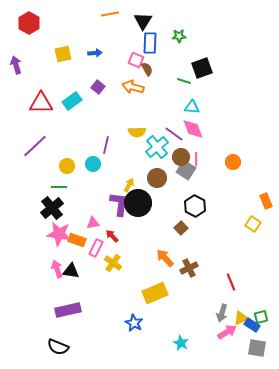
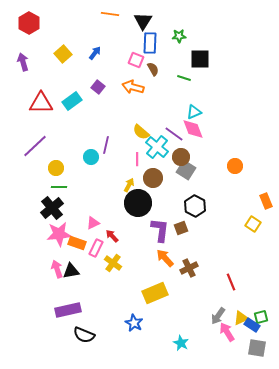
orange line at (110, 14): rotated 18 degrees clockwise
blue arrow at (95, 53): rotated 48 degrees counterclockwise
yellow square at (63, 54): rotated 30 degrees counterclockwise
purple arrow at (16, 65): moved 7 px right, 3 px up
black square at (202, 68): moved 2 px left, 9 px up; rotated 20 degrees clockwise
brown semicircle at (147, 69): moved 6 px right
green line at (184, 81): moved 3 px up
cyan triangle at (192, 107): moved 2 px right, 5 px down; rotated 28 degrees counterclockwise
yellow semicircle at (137, 132): moved 4 px right; rotated 42 degrees clockwise
cyan cross at (157, 147): rotated 10 degrees counterclockwise
pink line at (196, 159): moved 59 px left
orange circle at (233, 162): moved 2 px right, 4 px down
cyan circle at (93, 164): moved 2 px left, 7 px up
yellow circle at (67, 166): moved 11 px left, 2 px down
brown circle at (157, 178): moved 4 px left
purple L-shape at (119, 204): moved 41 px right, 26 px down
pink triangle at (93, 223): rotated 16 degrees counterclockwise
brown square at (181, 228): rotated 24 degrees clockwise
pink star at (59, 234): rotated 15 degrees counterclockwise
orange rectangle at (77, 240): moved 3 px down
black triangle at (71, 271): rotated 18 degrees counterclockwise
gray arrow at (222, 313): moved 4 px left, 3 px down; rotated 18 degrees clockwise
pink arrow at (227, 332): rotated 90 degrees counterclockwise
black semicircle at (58, 347): moved 26 px right, 12 px up
